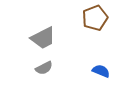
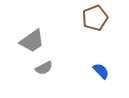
gray trapezoid: moved 11 px left, 3 px down; rotated 8 degrees counterclockwise
blue semicircle: rotated 24 degrees clockwise
